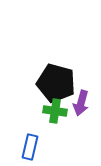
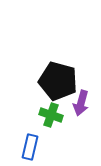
black pentagon: moved 2 px right, 2 px up
green cross: moved 4 px left, 4 px down; rotated 10 degrees clockwise
